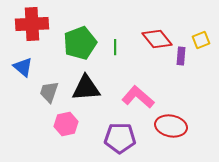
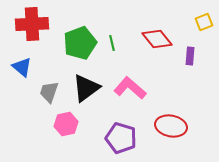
yellow square: moved 3 px right, 18 px up
green line: moved 3 px left, 4 px up; rotated 14 degrees counterclockwise
purple rectangle: moved 9 px right
blue triangle: moved 1 px left
black triangle: rotated 32 degrees counterclockwise
pink L-shape: moved 8 px left, 9 px up
purple pentagon: moved 1 px right; rotated 16 degrees clockwise
